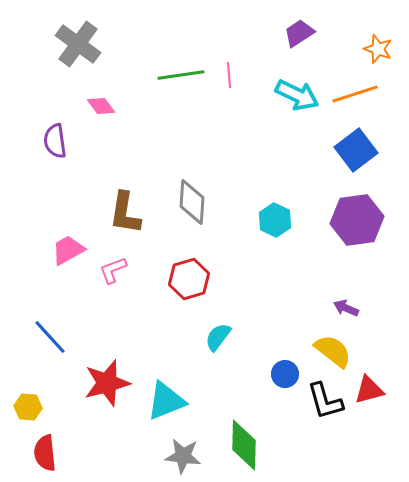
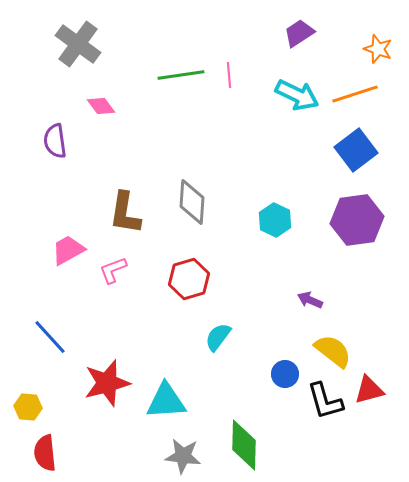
purple arrow: moved 36 px left, 8 px up
cyan triangle: rotated 18 degrees clockwise
